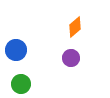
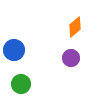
blue circle: moved 2 px left
